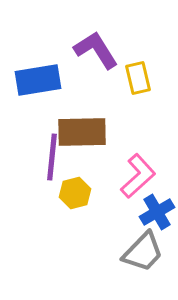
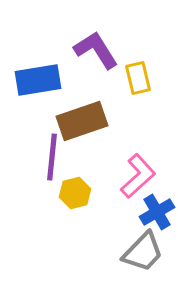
brown rectangle: moved 11 px up; rotated 18 degrees counterclockwise
